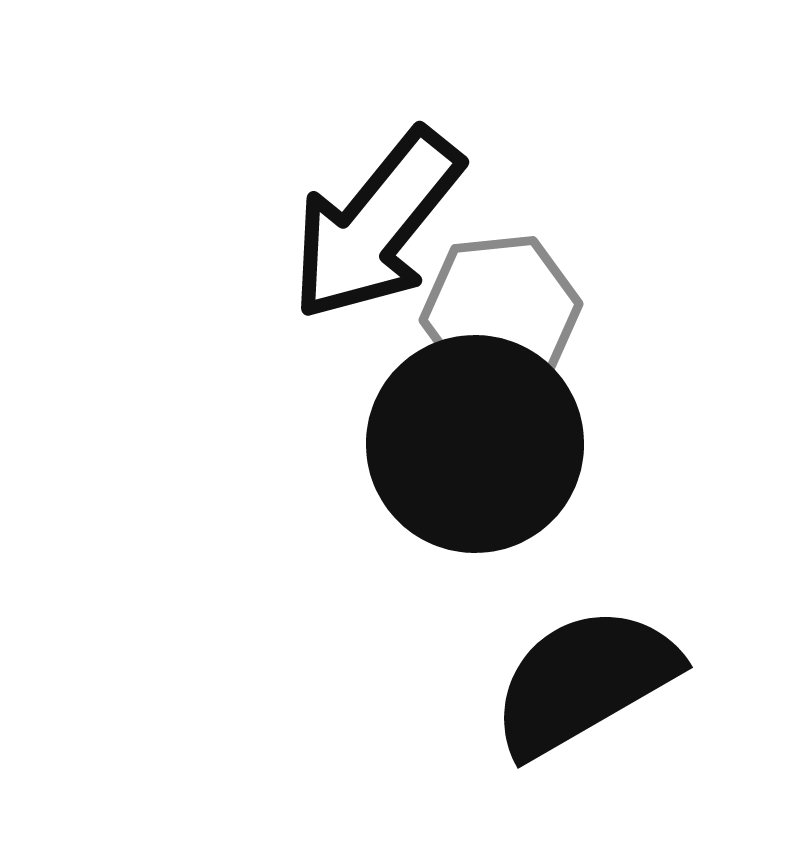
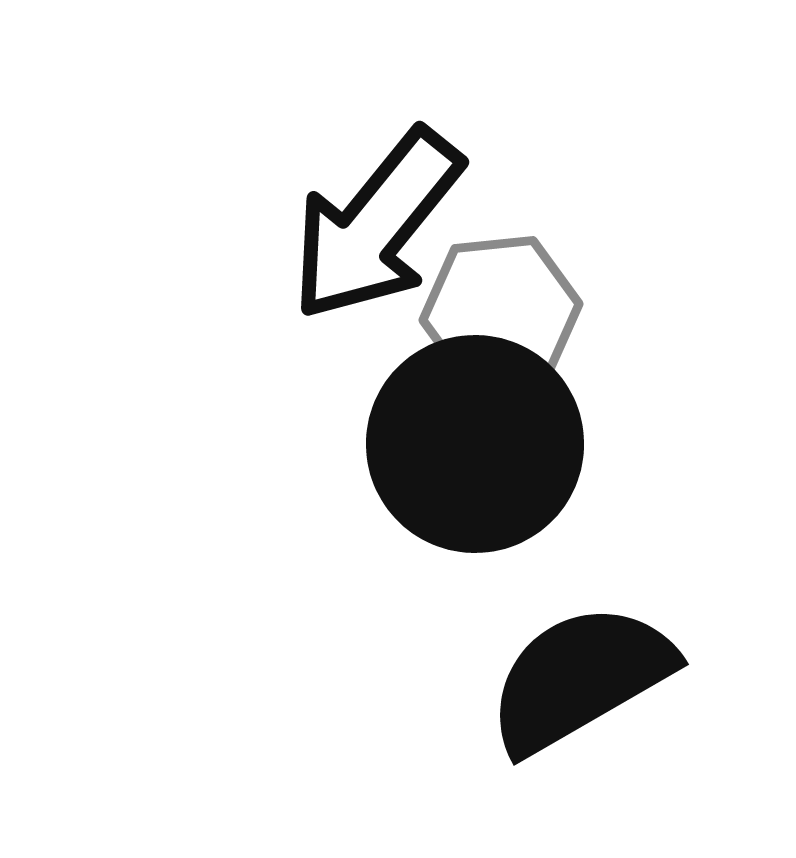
black semicircle: moved 4 px left, 3 px up
